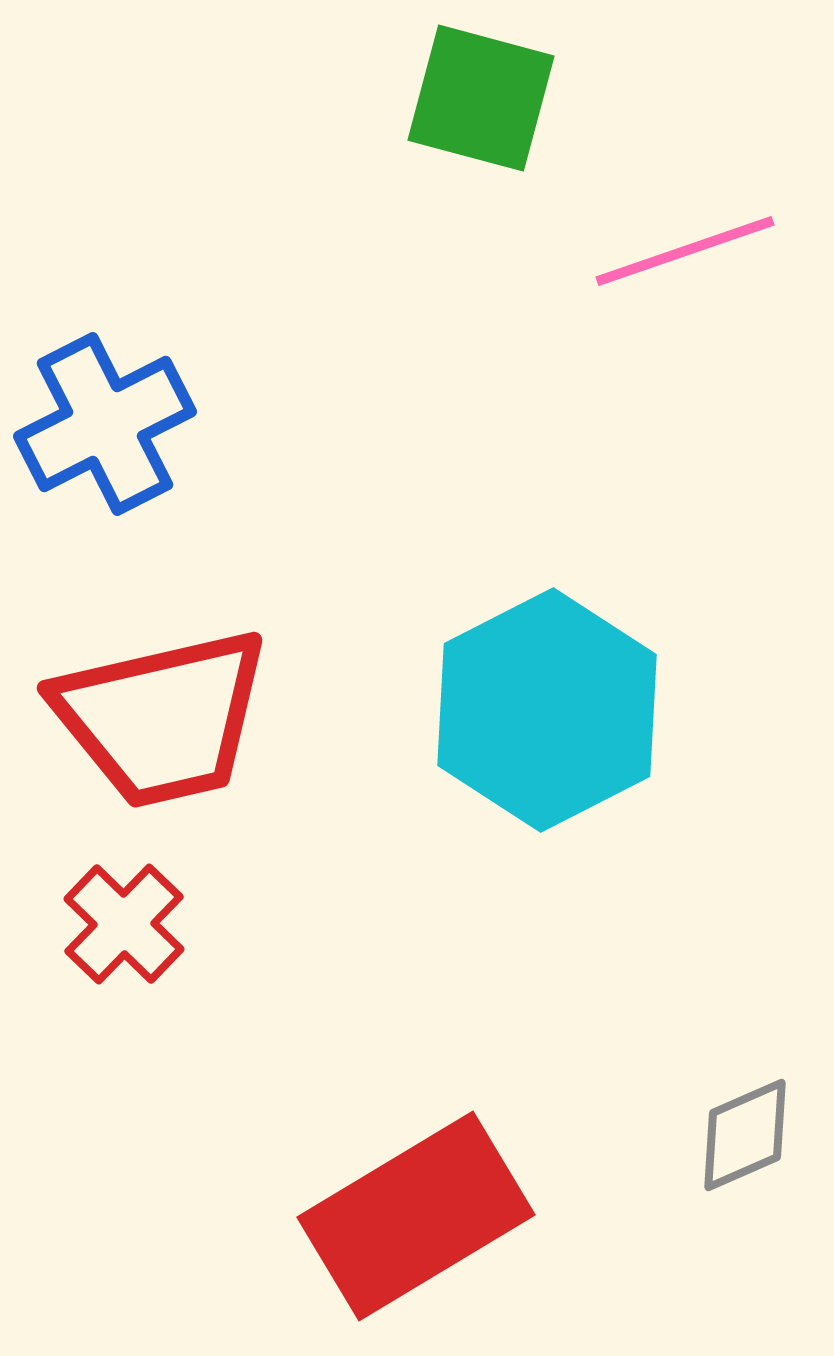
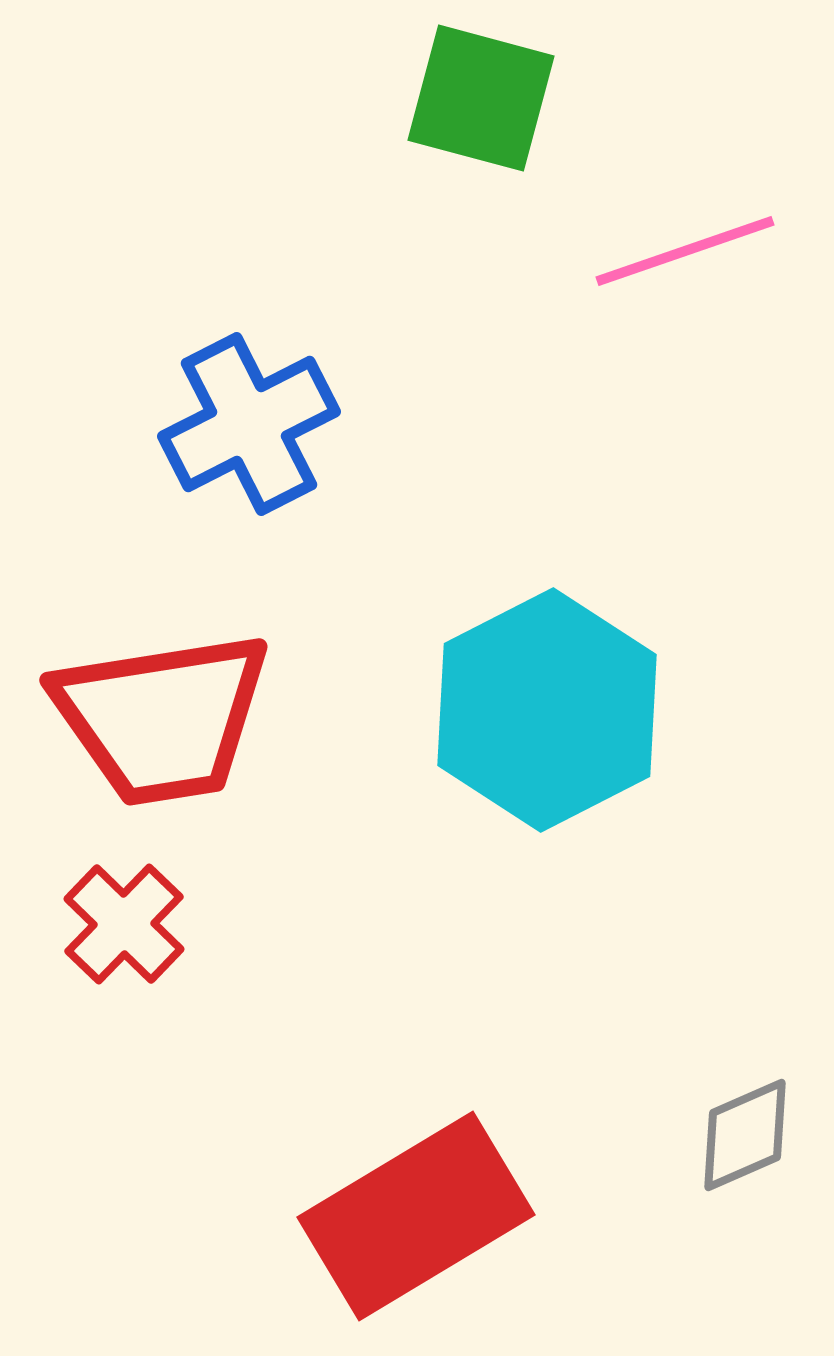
blue cross: moved 144 px right
red trapezoid: rotated 4 degrees clockwise
